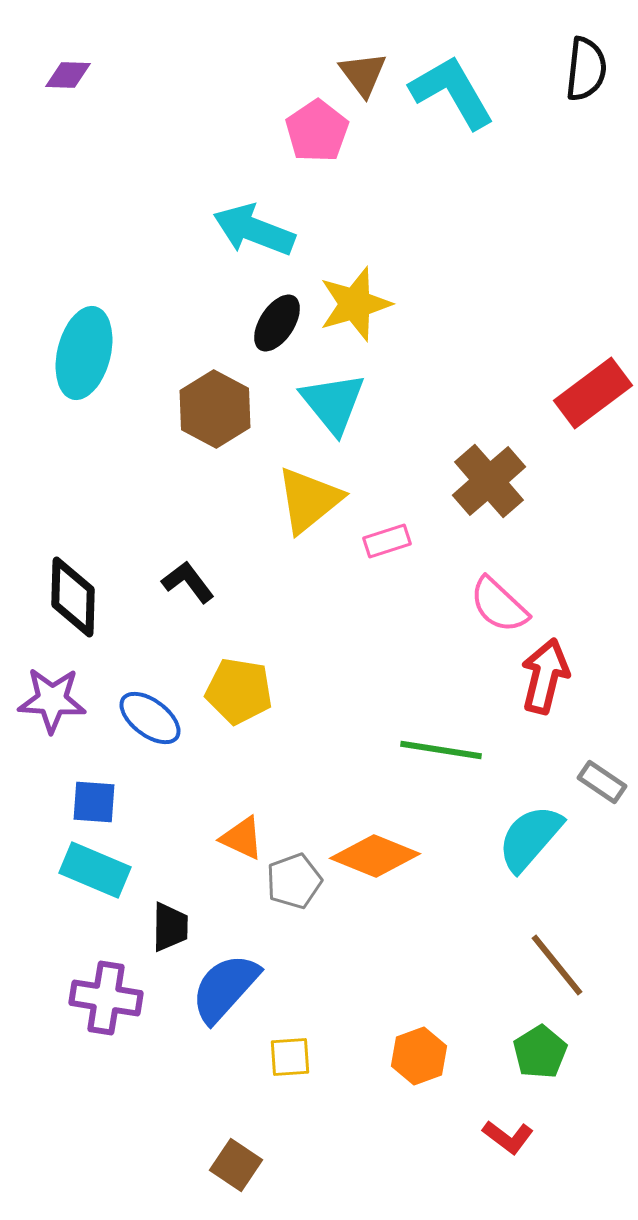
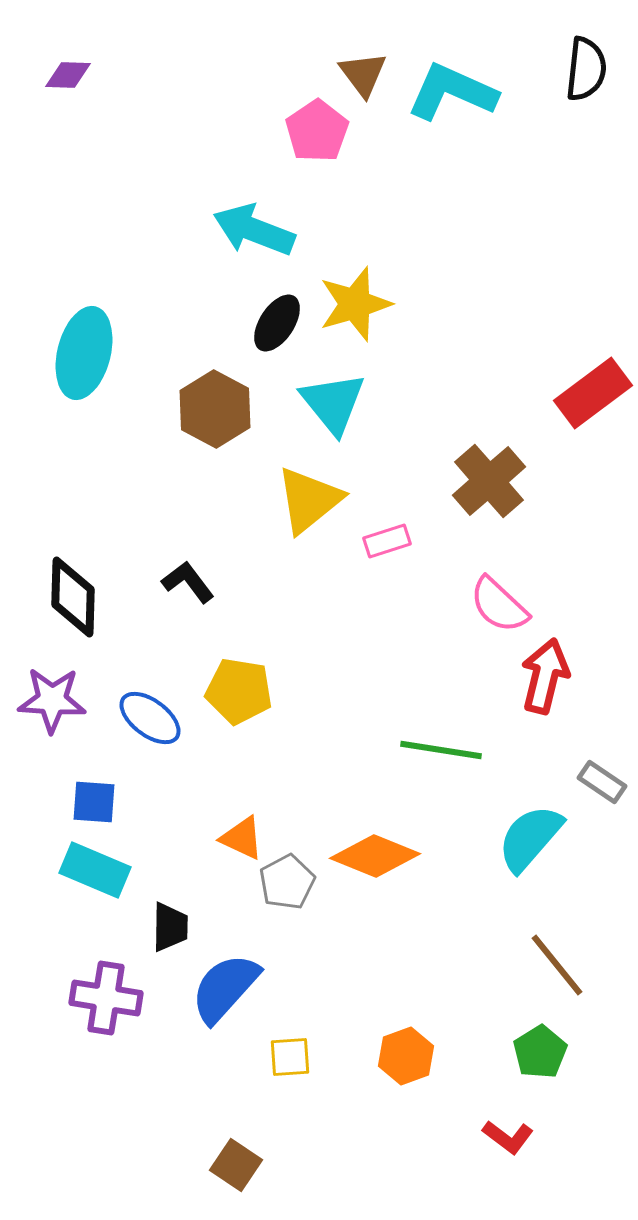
cyan L-shape: rotated 36 degrees counterclockwise
gray pentagon: moved 7 px left, 1 px down; rotated 8 degrees counterclockwise
orange hexagon: moved 13 px left
